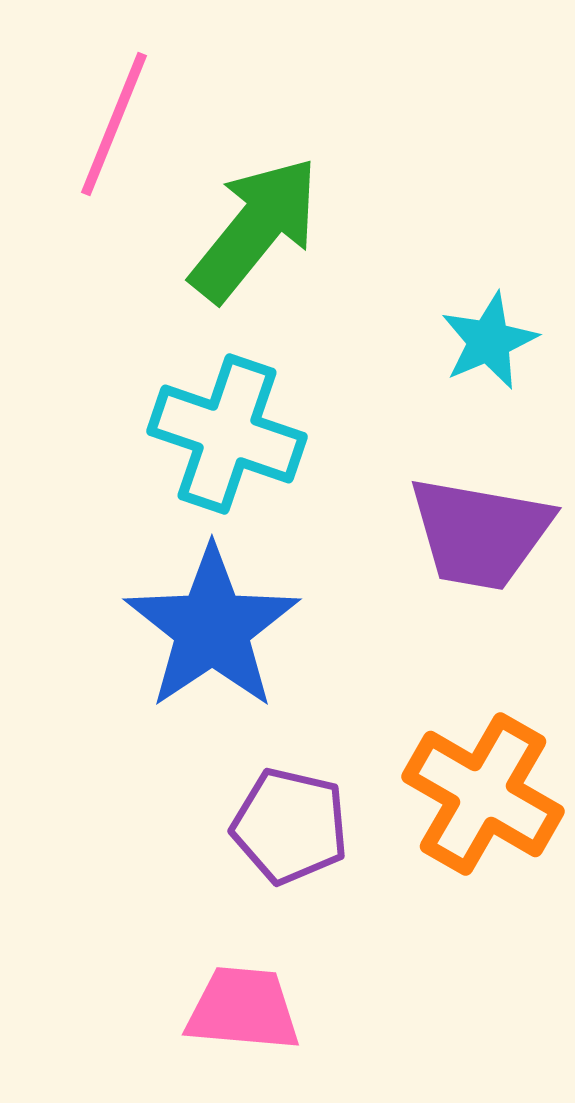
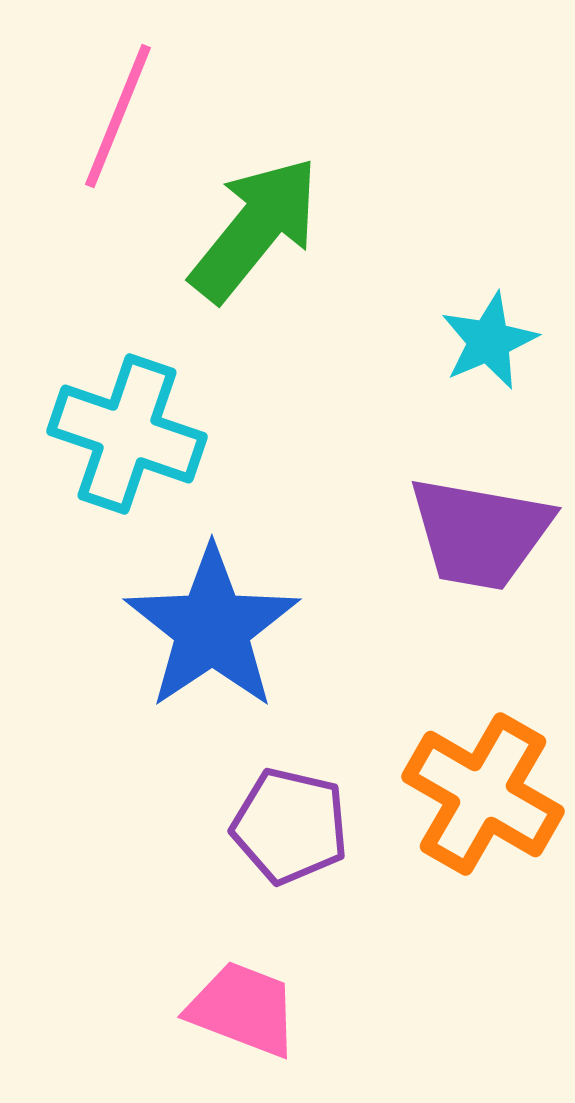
pink line: moved 4 px right, 8 px up
cyan cross: moved 100 px left
pink trapezoid: rotated 16 degrees clockwise
